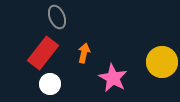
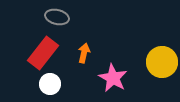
gray ellipse: rotated 55 degrees counterclockwise
